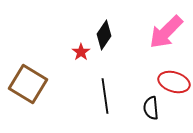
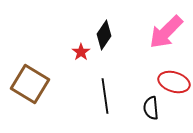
brown square: moved 2 px right
